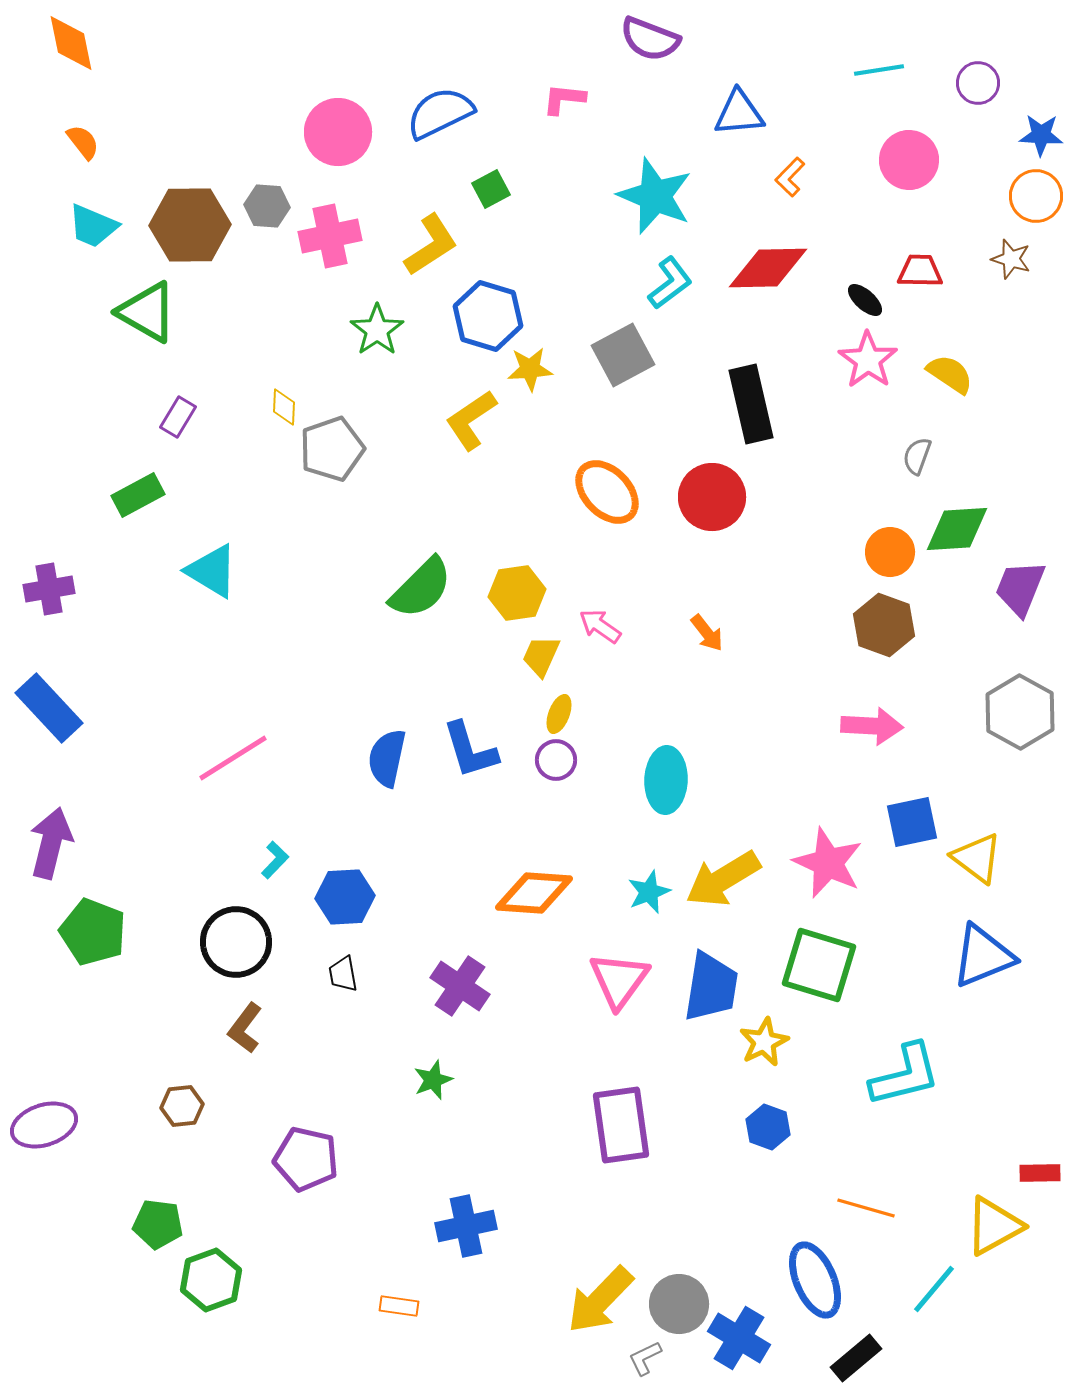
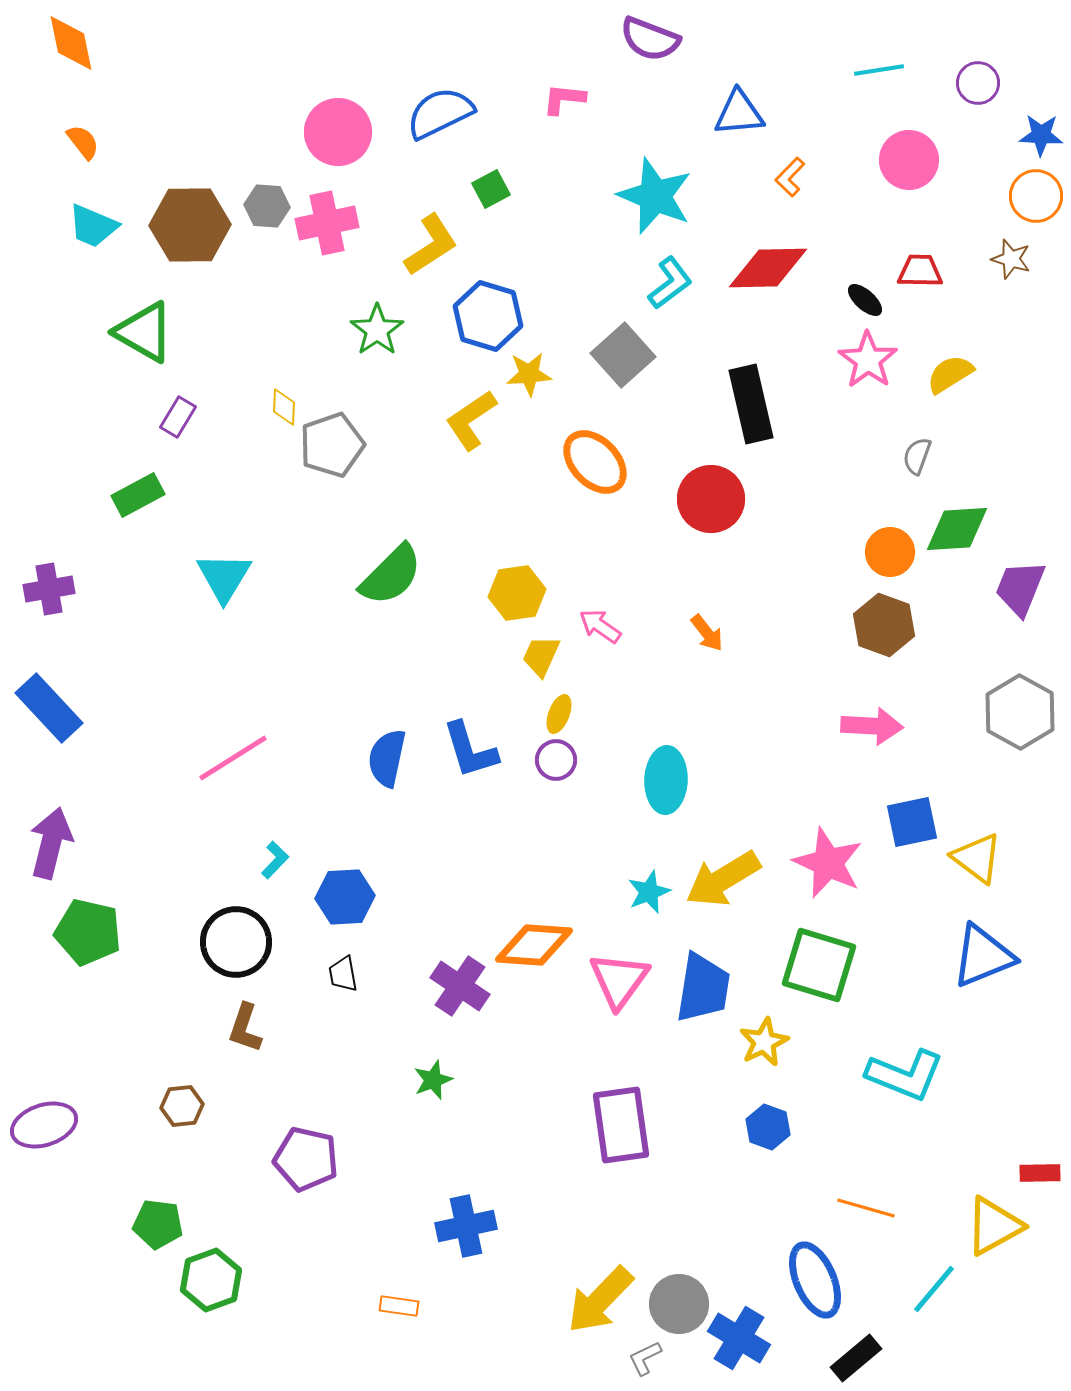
pink cross at (330, 236): moved 3 px left, 13 px up
green triangle at (147, 312): moved 3 px left, 20 px down
gray square at (623, 355): rotated 14 degrees counterclockwise
yellow star at (530, 369): moved 1 px left, 5 px down
yellow semicircle at (950, 374): rotated 66 degrees counterclockwise
gray pentagon at (332, 449): moved 4 px up
orange ellipse at (607, 492): moved 12 px left, 30 px up
red circle at (712, 497): moved 1 px left, 2 px down
cyan triangle at (212, 571): moved 12 px right, 6 px down; rotated 30 degrees clockwise
green semicircle at (421, 588): moved 30 px left, 13 px up
orange diamond at (534, 893): moved 52 px down
green pentagon at (93, 932): moved 5 px left; rotated 8 degrees counterclockwise
blue trapezoid at (711, 987): moved 8 px left, 1 px down
brown L-shape at (245, 1028): rotated 18 degrees counterclockwise
cyan L-shape at (905, 1075): rotated 36 degrees clockwise
